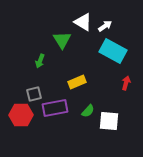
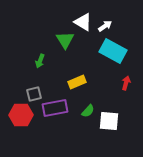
green triangle: moved 3 px right
